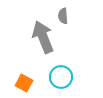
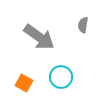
gray semicircle: moved 20 px right, 9 px down; rotated 14 degrees clockwise
gray arrow: moved 4 px left; rotated 148 degrees clockwise
